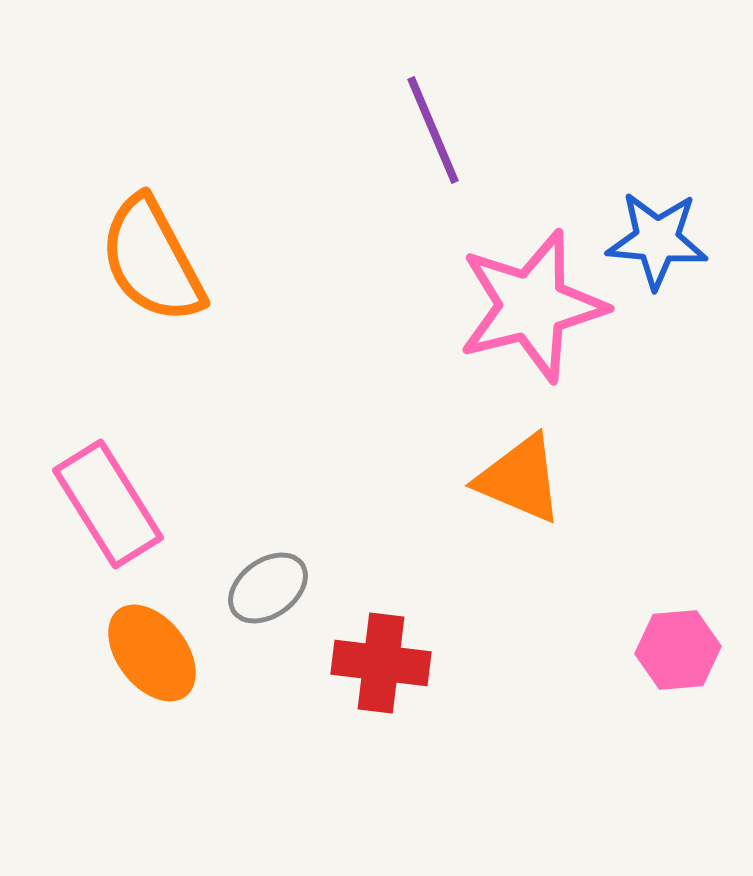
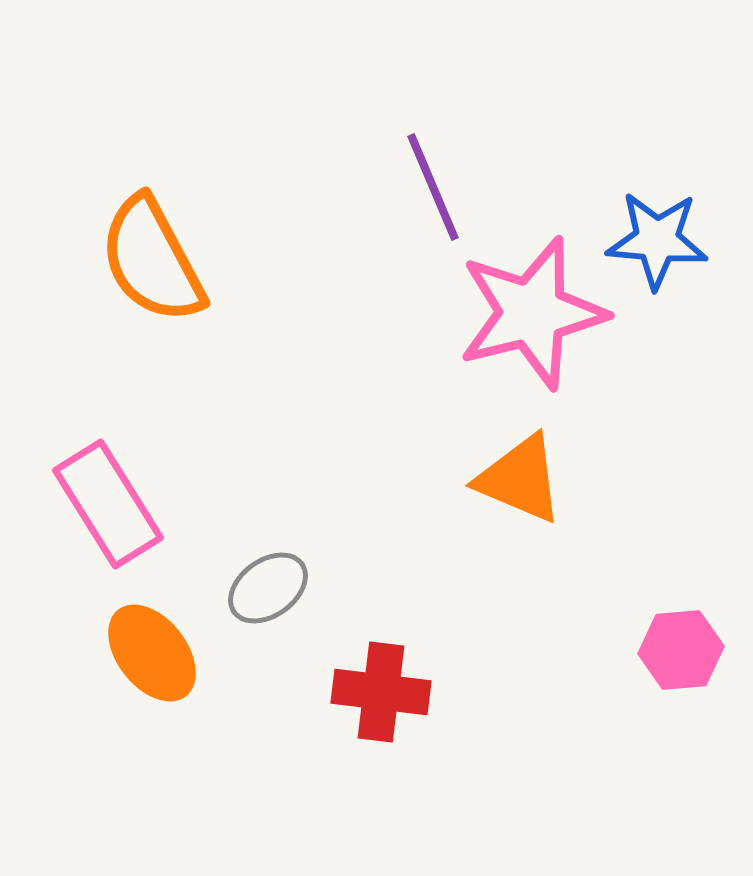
purple line: moved 57 px down
pink star: moved 7 px down
pink hexagon: moved 3 px right
red cross: moved 29 px down
